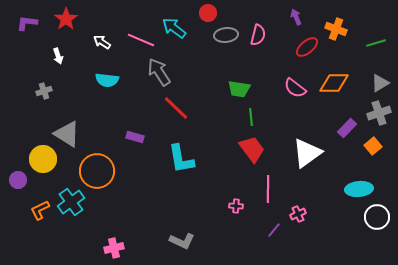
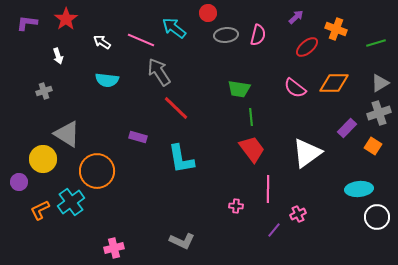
purple arrow at (296, 17): rotated 70 degrees clockwise
purple rectangle at (135, 137): moved 3 px right
orange square at (373, 146): rotated 18 degrees counterclockwise
purple circle at (18, 180): moved 1 px right, 2 px down
